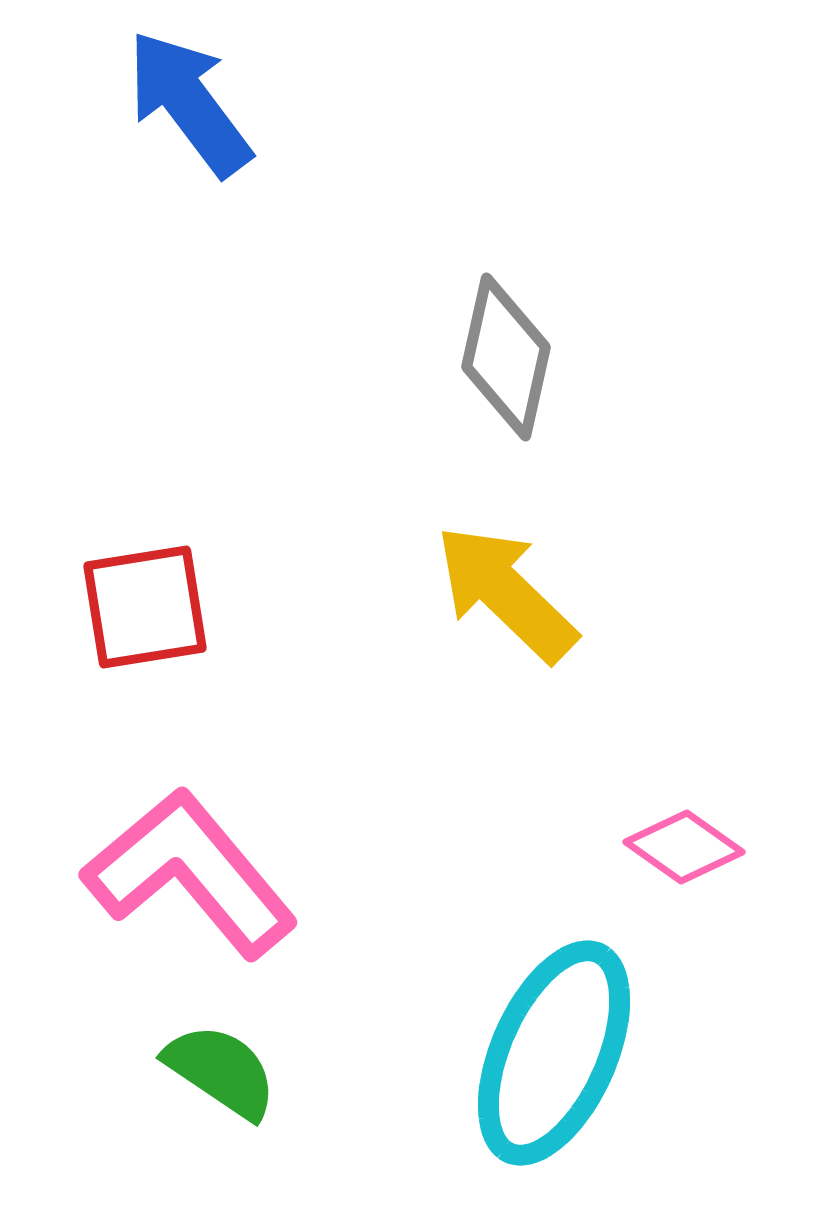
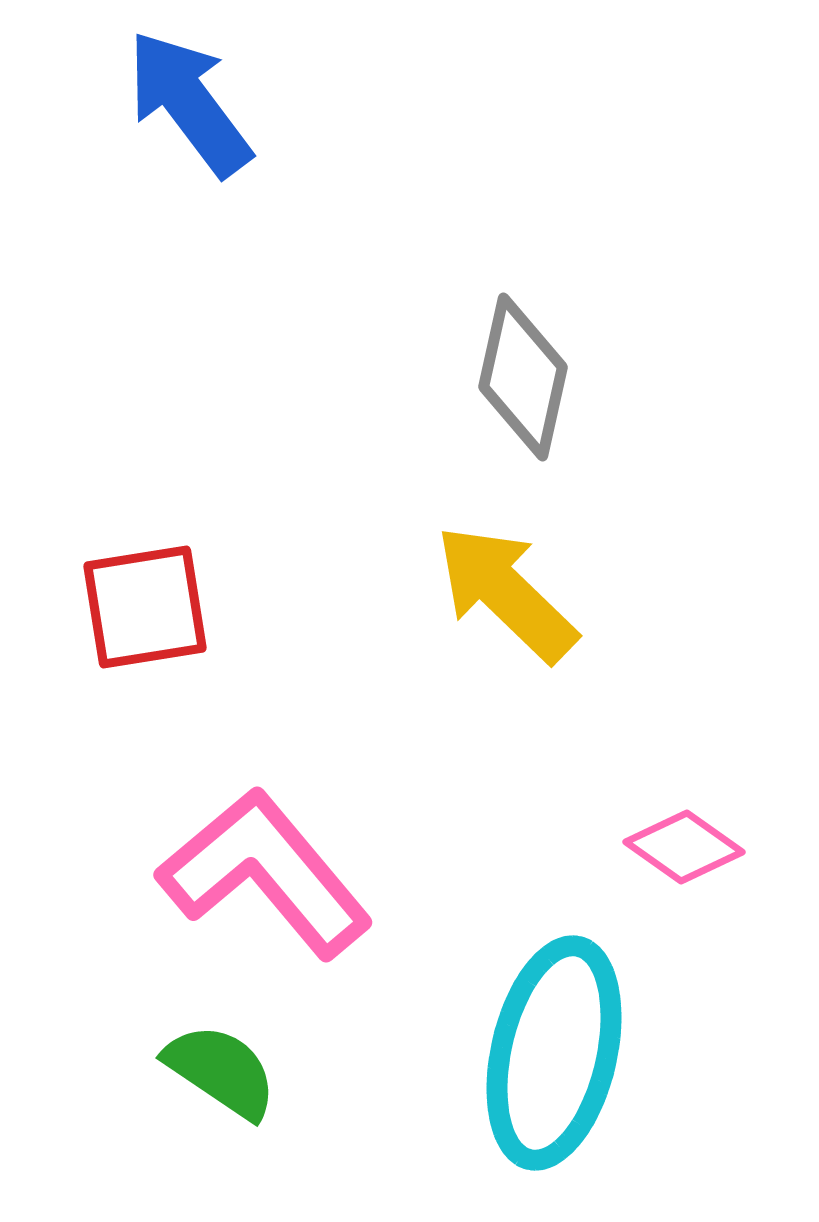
gray diamond: moved 17 px right, 20 px down
pink L-shape: moved 75 px right
cyan ellipse: rotated 11 degrees counterclockwise
